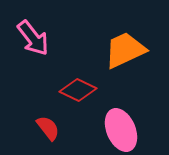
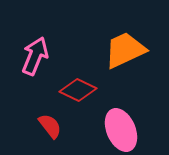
pink arrow: moved 2 px right, 18 px down; rotated 120 degrees counterclockwise
red semicircle: moved 2 px right, 2 px up
